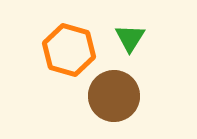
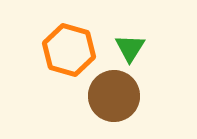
green triangle: moved 10 px down
